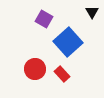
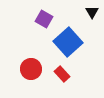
red circle: moved 4 px left
